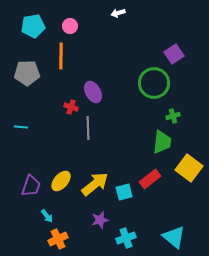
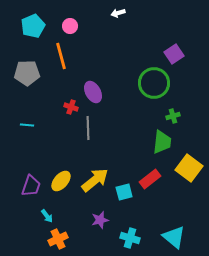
cyan pentagon: rotated 15 degrees counterclockwise
orange line: rotated 16 degrees counterclockwise
cyan line: moved 6 px right, 2 px up
yellow arrow: moved 4 px up
cyan cross: moved 4 px right; rotated 36 degrees clockwise
